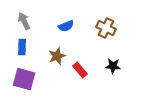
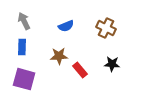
brown star: moved 2 px right; rotated 18 degrees clockwise
black star: moved 1 px left, 2 px up
